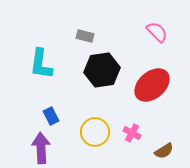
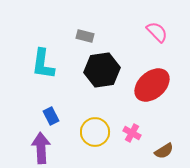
cyan L-shape: moved 2 px right
